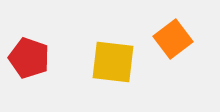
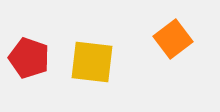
yellow square: moved 21 px left
